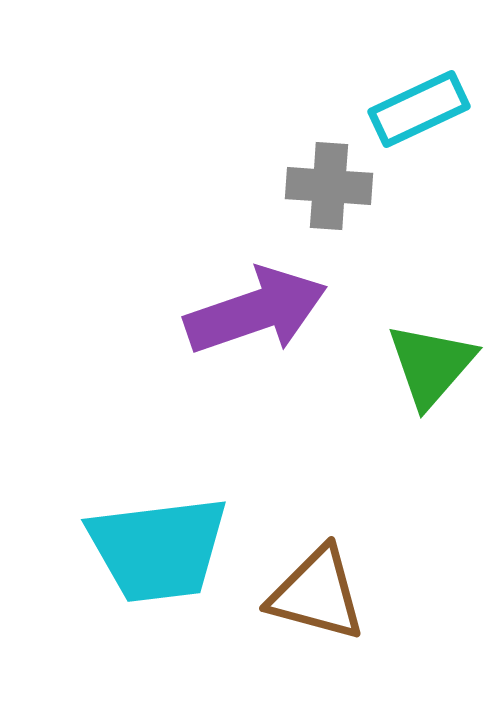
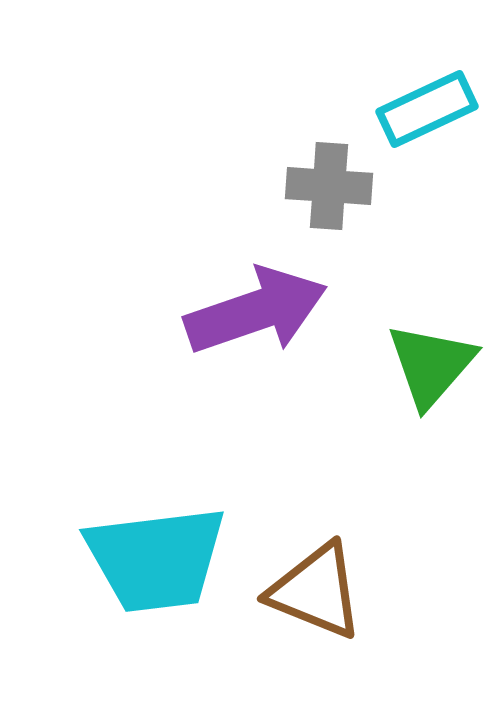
cyan rectangle: moved 8 px right
cyan trapezoid: moved 2 px left, 10 px down
brown triangle: moved 1 px left, 3 px up; rotated 7 degrees clockwise
